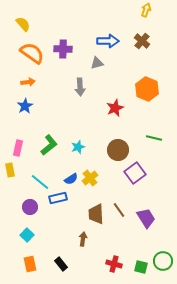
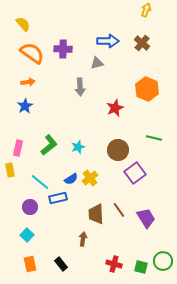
brown cross: moved 2 px down
